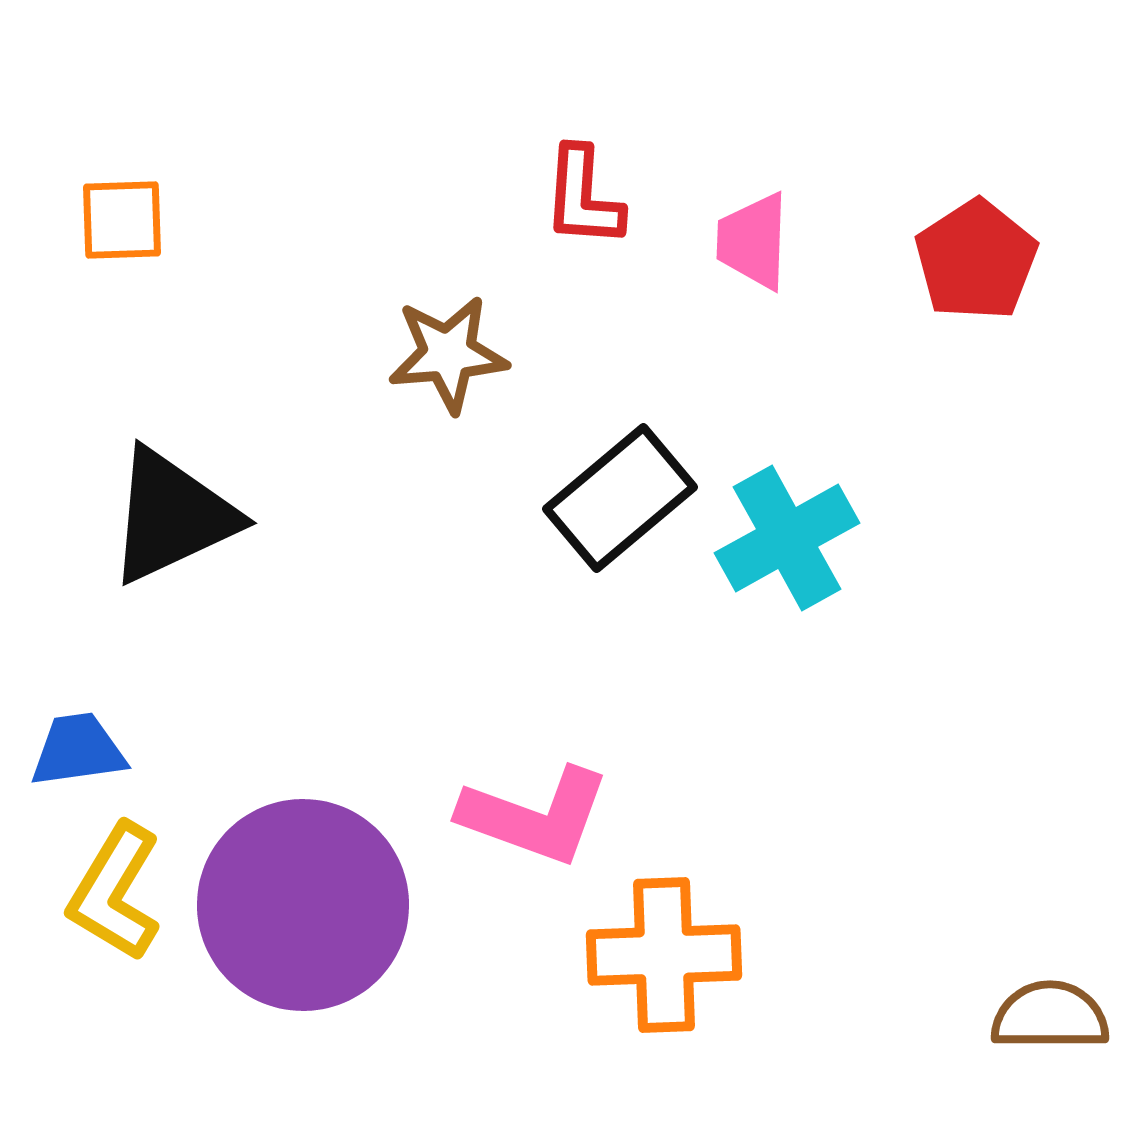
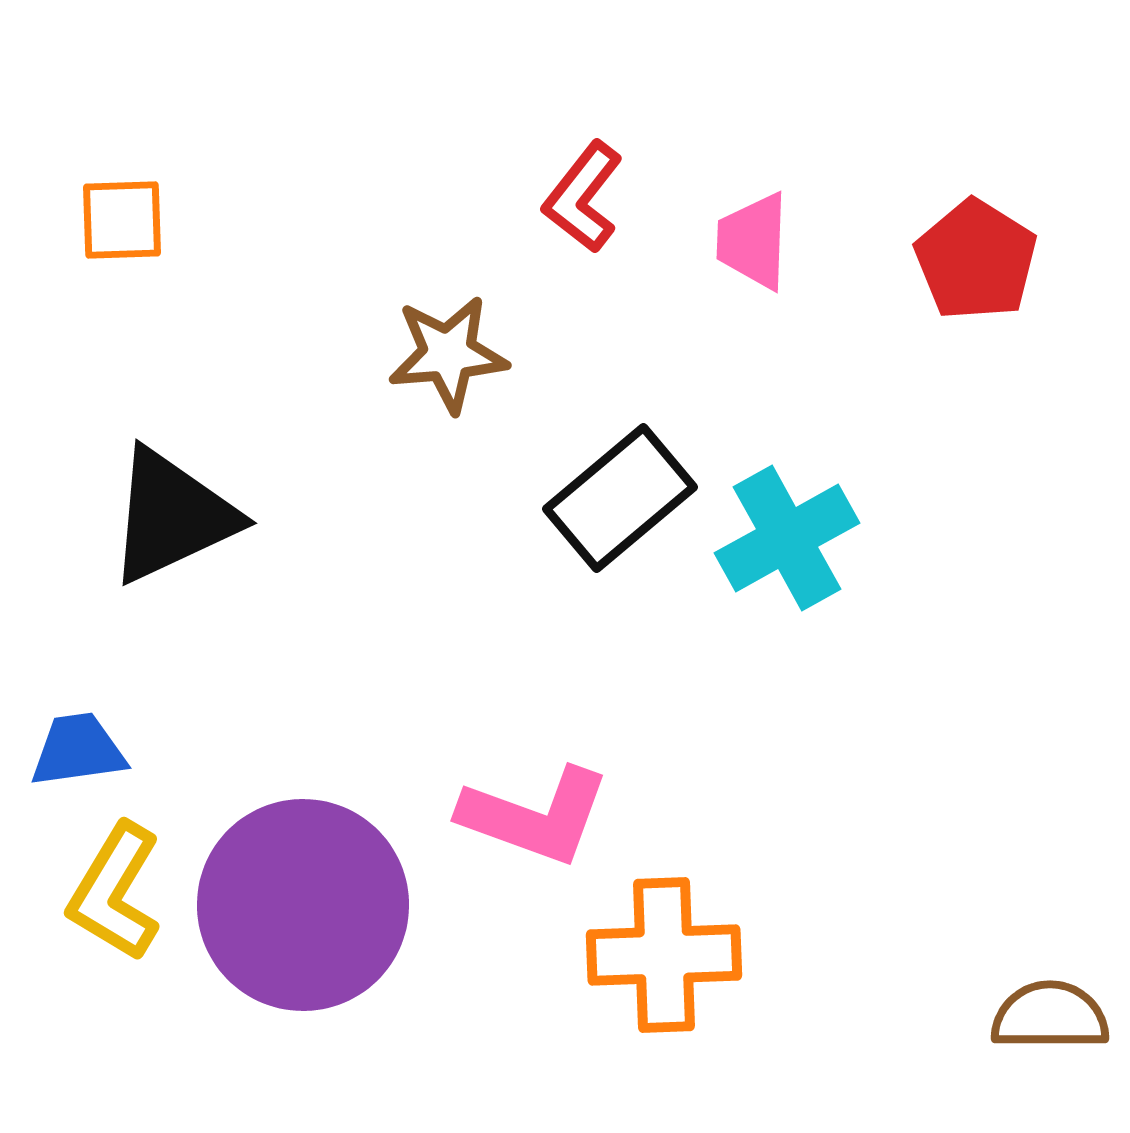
red L-shape: rotated 34 degrees clockwise
red pentagon: rotated 7 degrees counterclockwise
